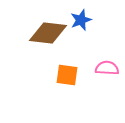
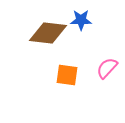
blue star: rotated 20 degrees clockwise
pink semicircle: rotated 50 degrees counterclockwise
